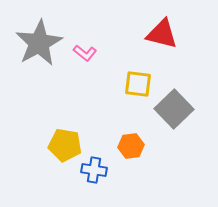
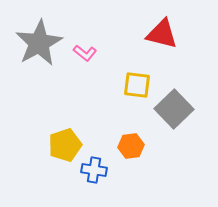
yellow square: moved 1 px left, 1 px down
yellow pentagon: rotated 28 degrees counterclockwise
